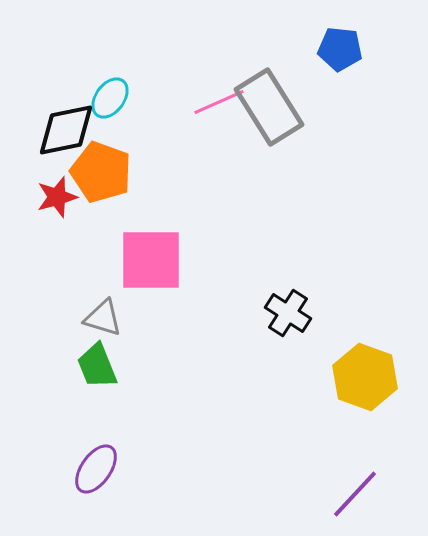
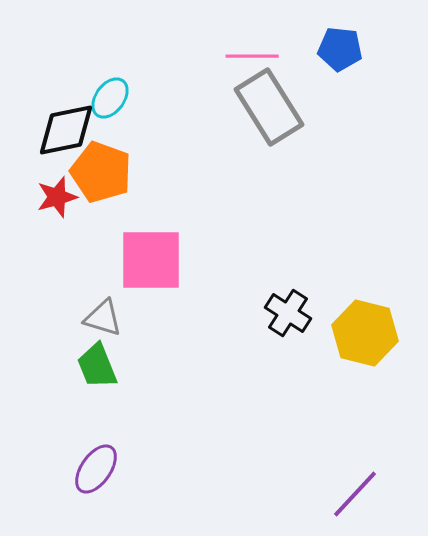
pink line: moved 33 px right, 46 px up; rotated 24 degrees clockwise
yellow hexagon: moved 44 px up; rotated 6 degrees counterclockwise
